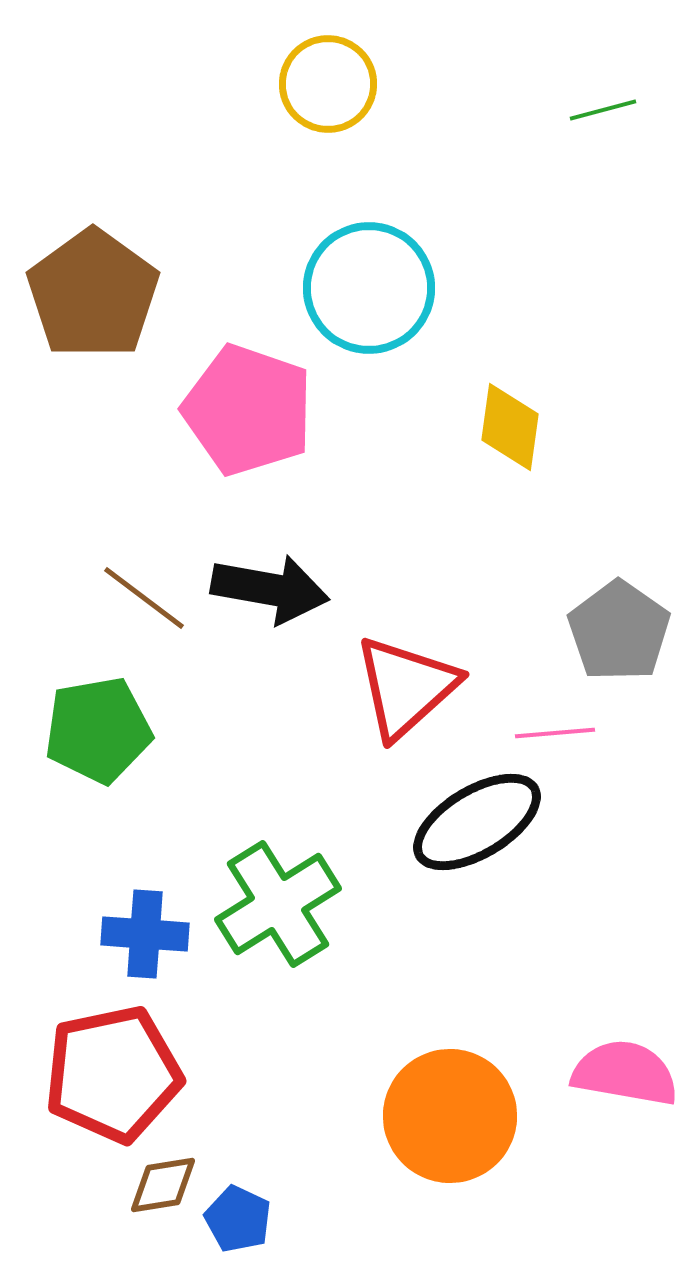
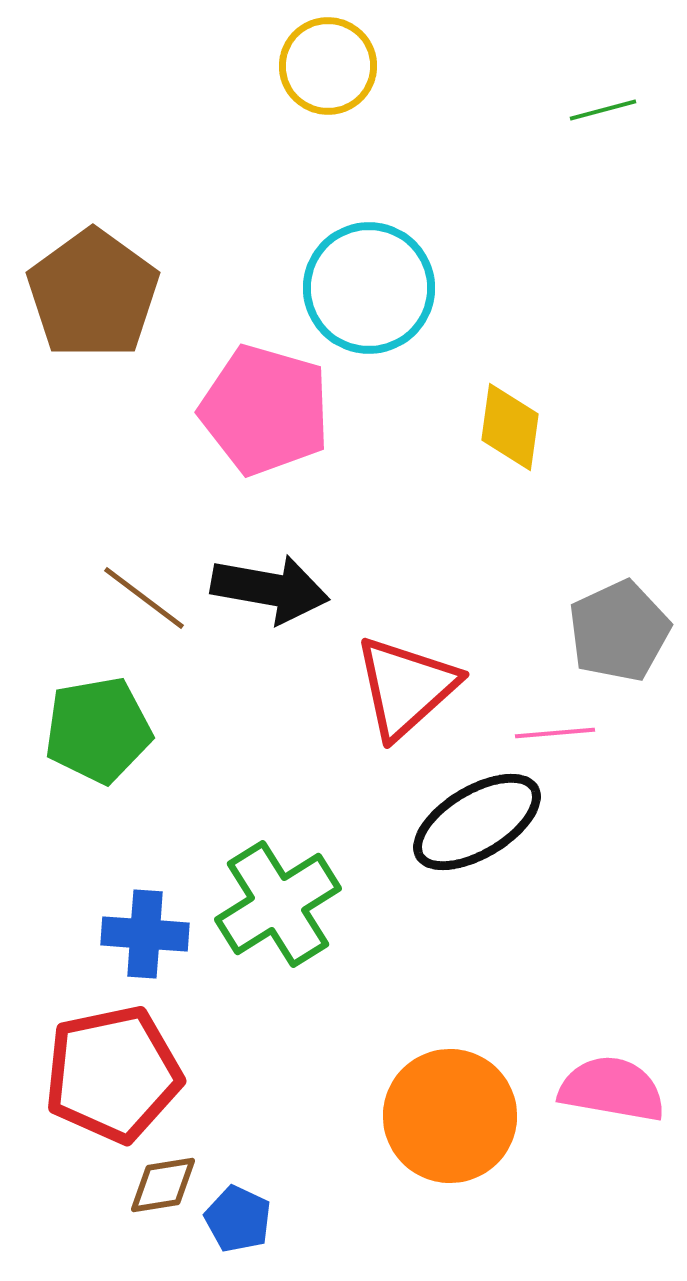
yellow circle: moved 18 px up
pink pentagon: moved 17 px right; rotated 3 degrees counterclockwise
gray pentagon: rotated 12 degrees clockwise
pink semicircle: moved 13 px left, 16 px down
